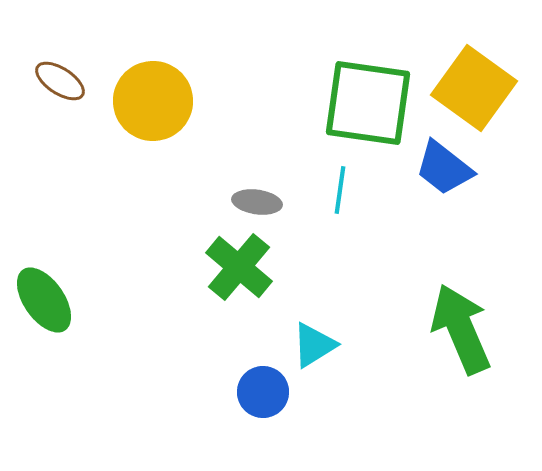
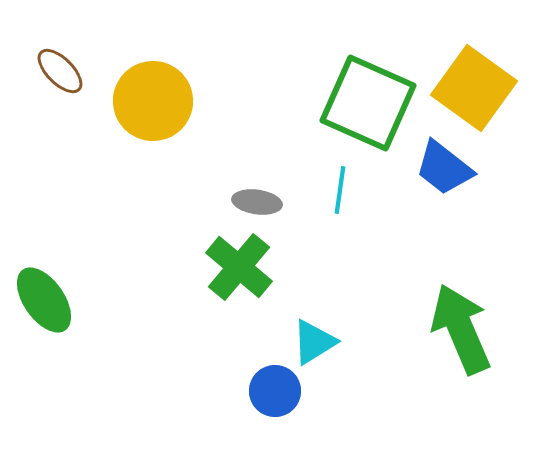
brown ellipse: moved 10 px up; rotated 12 degrees clockwise
green square: rotated 16 degrees clockwise
cyan triangle: moved 3 px up
blue circle: moved 12 px right, 1 px up
